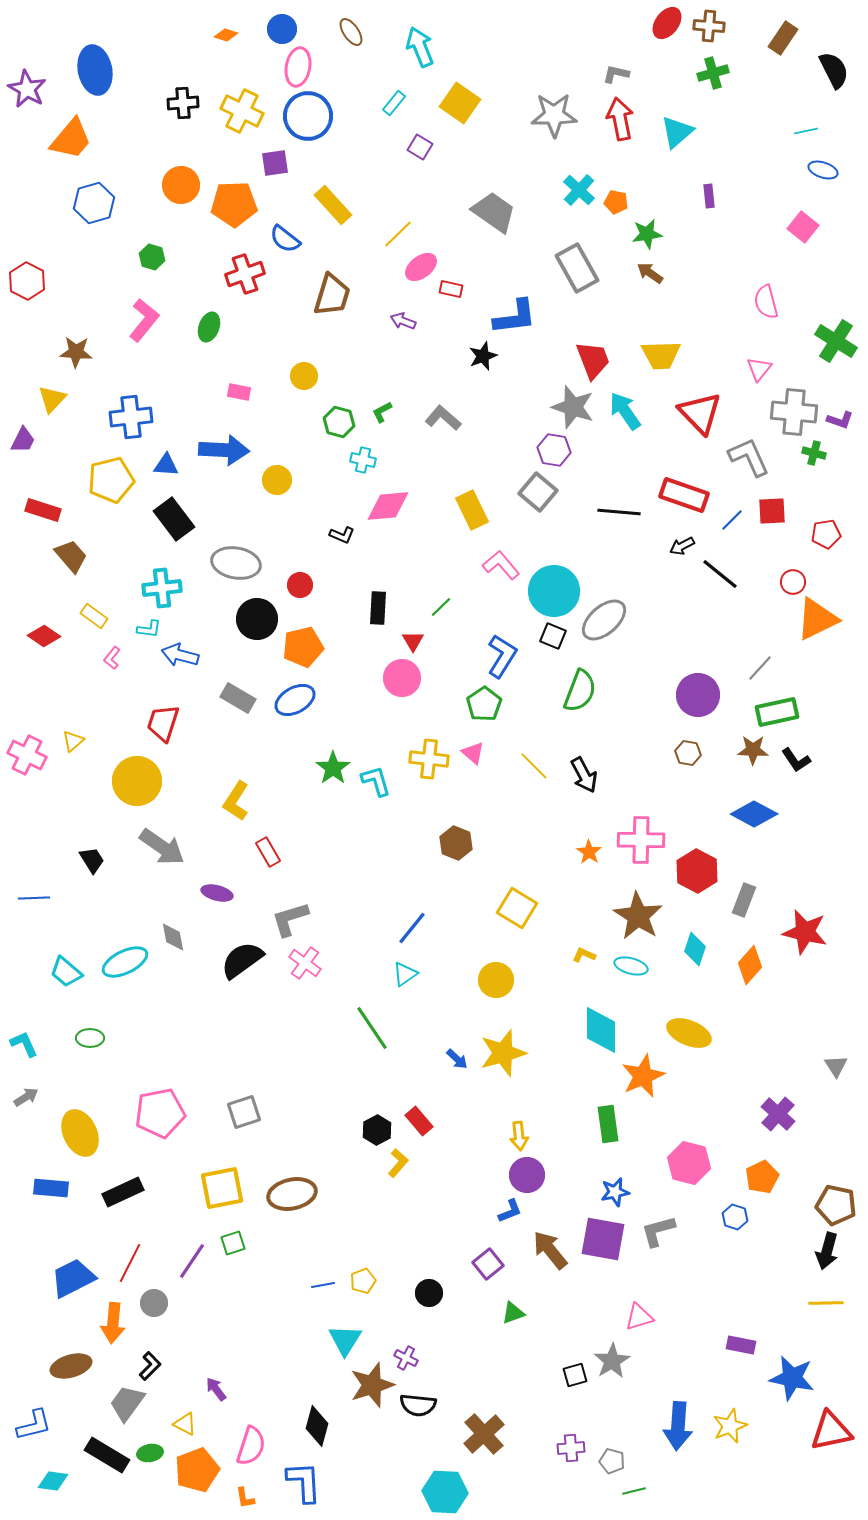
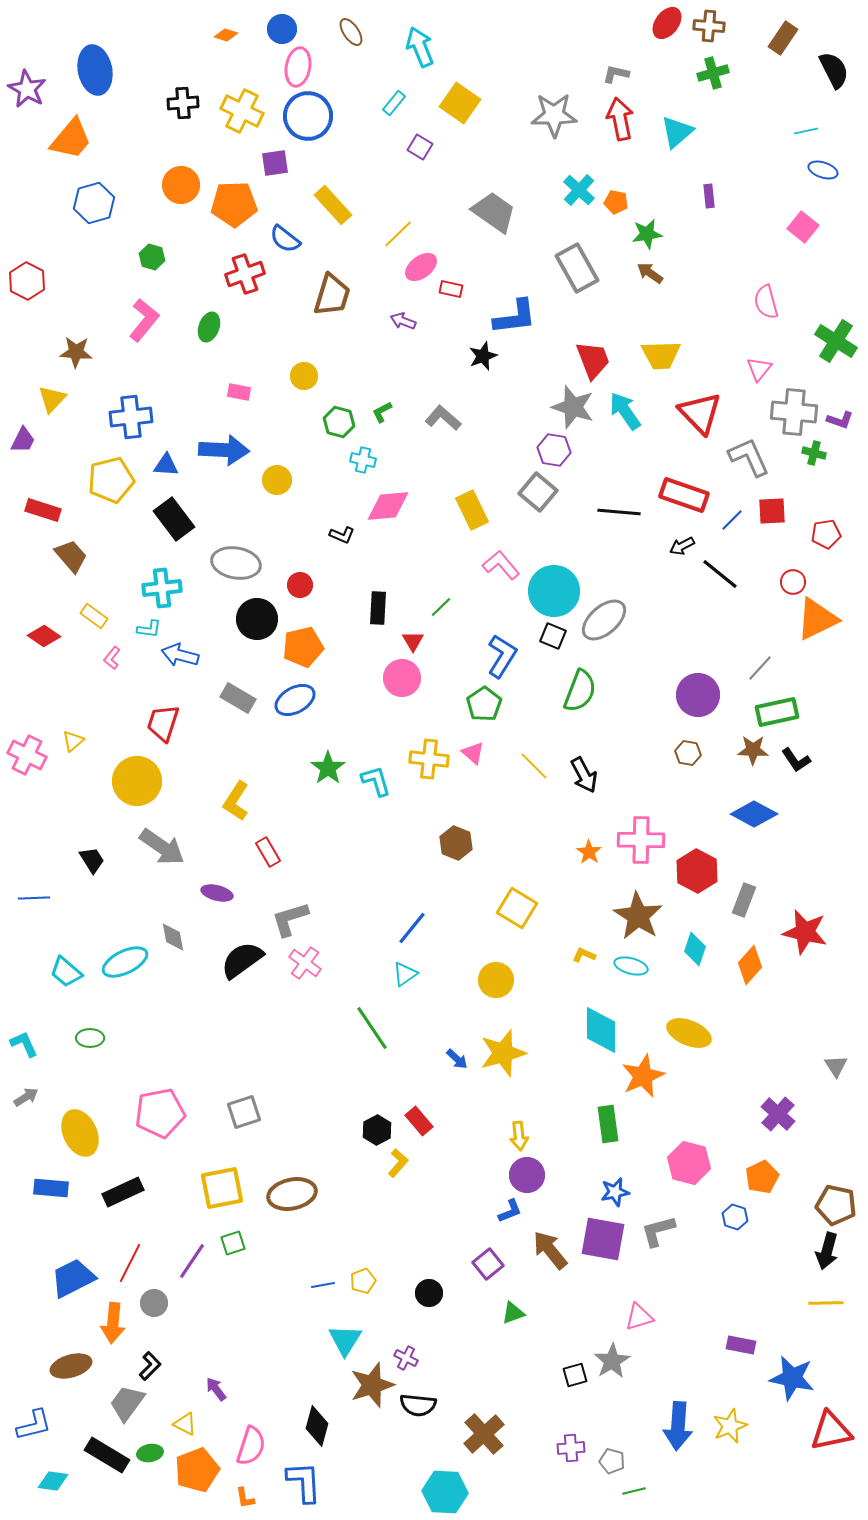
green star at (333, 768): moved 5 px left
